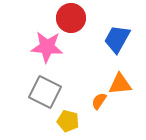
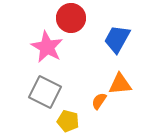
pink star: rotated 24 degrees clockwise
